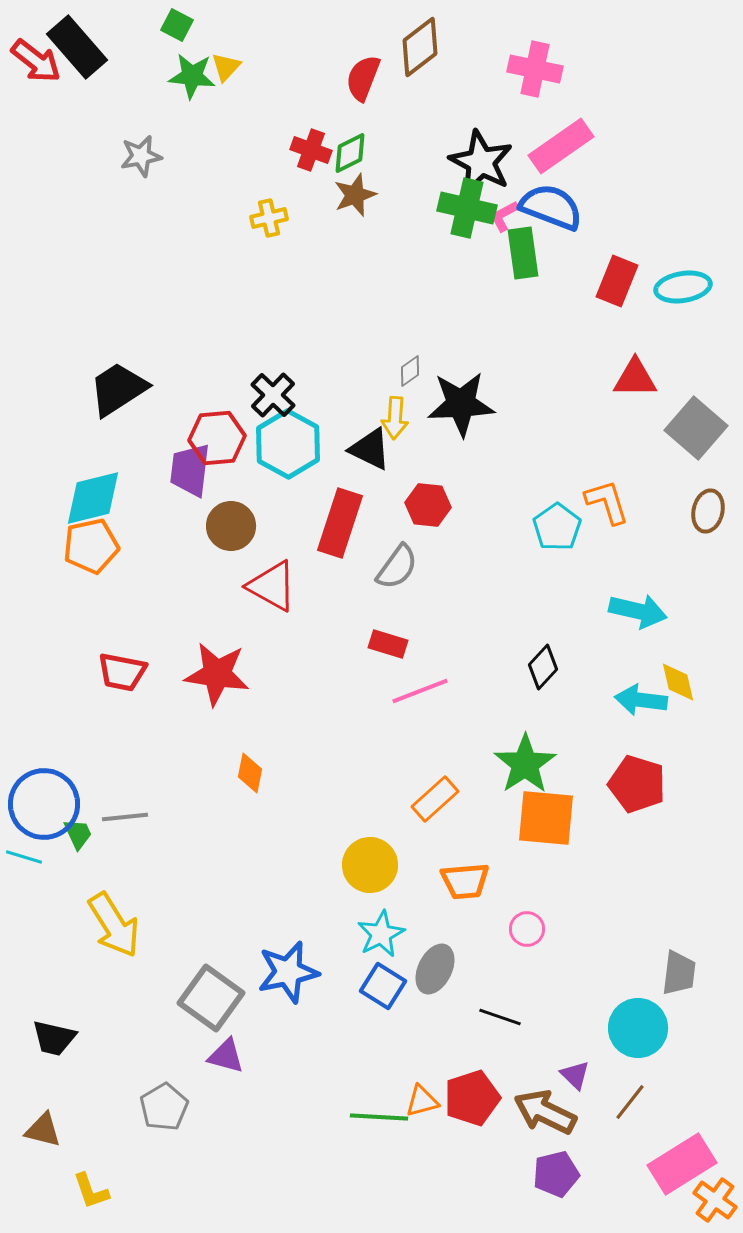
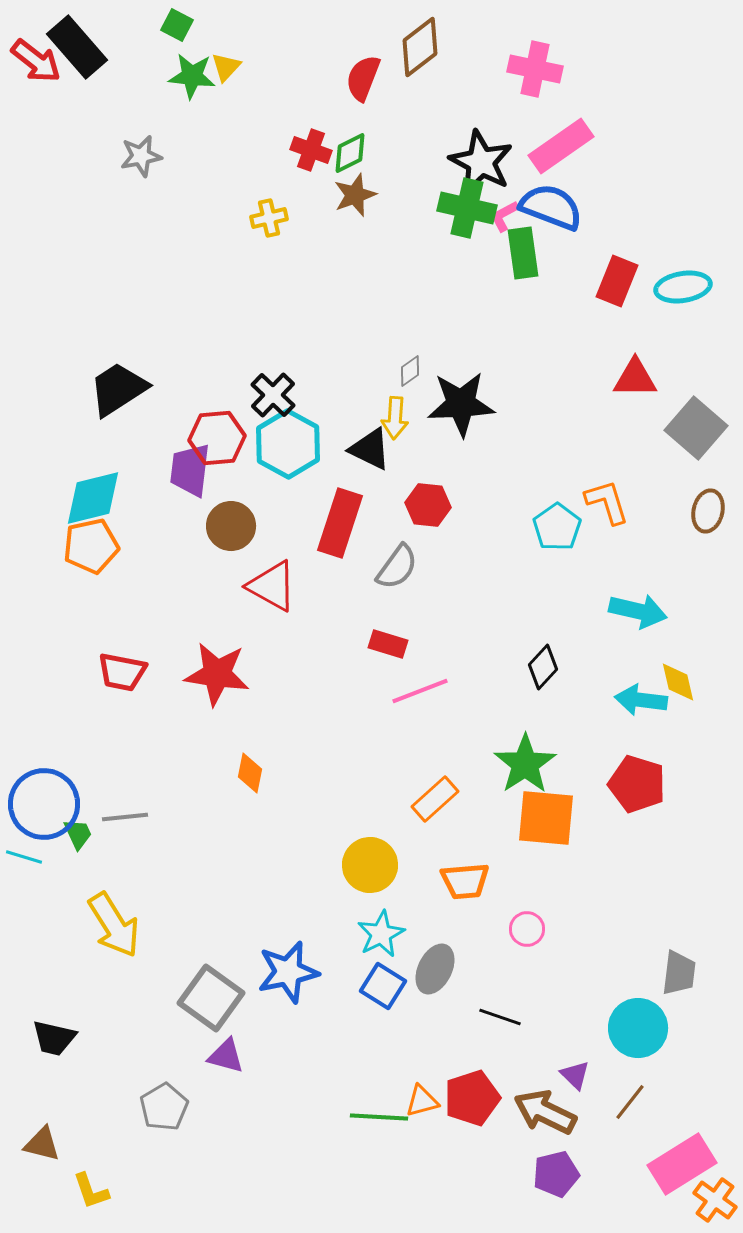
brown triangle at (43, 1130): moved 1 px left, 14 px down
